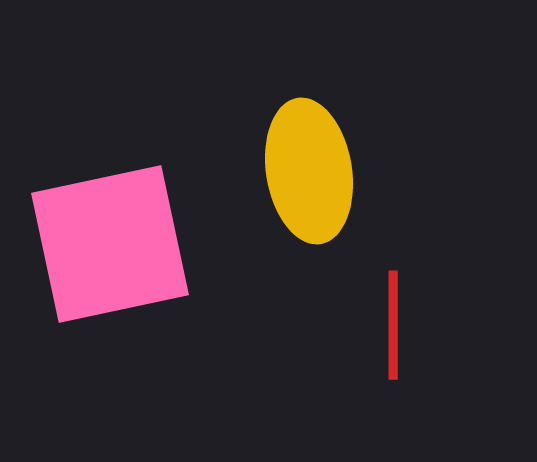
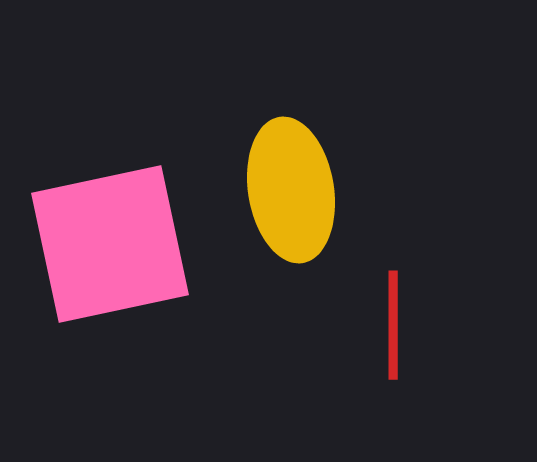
yellow ellipse: moved 18 px left, 19 px down
